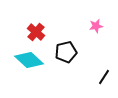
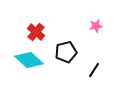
black line: moved 10 px left, 7 px up
